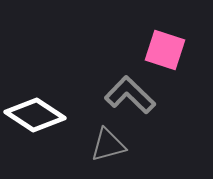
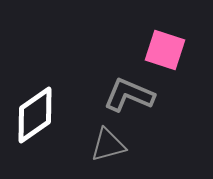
gray L-shape: moved 1 px left; rotated 21 degrees counterclockwise
white diamond: rotated 68 degrees counterclockwise
